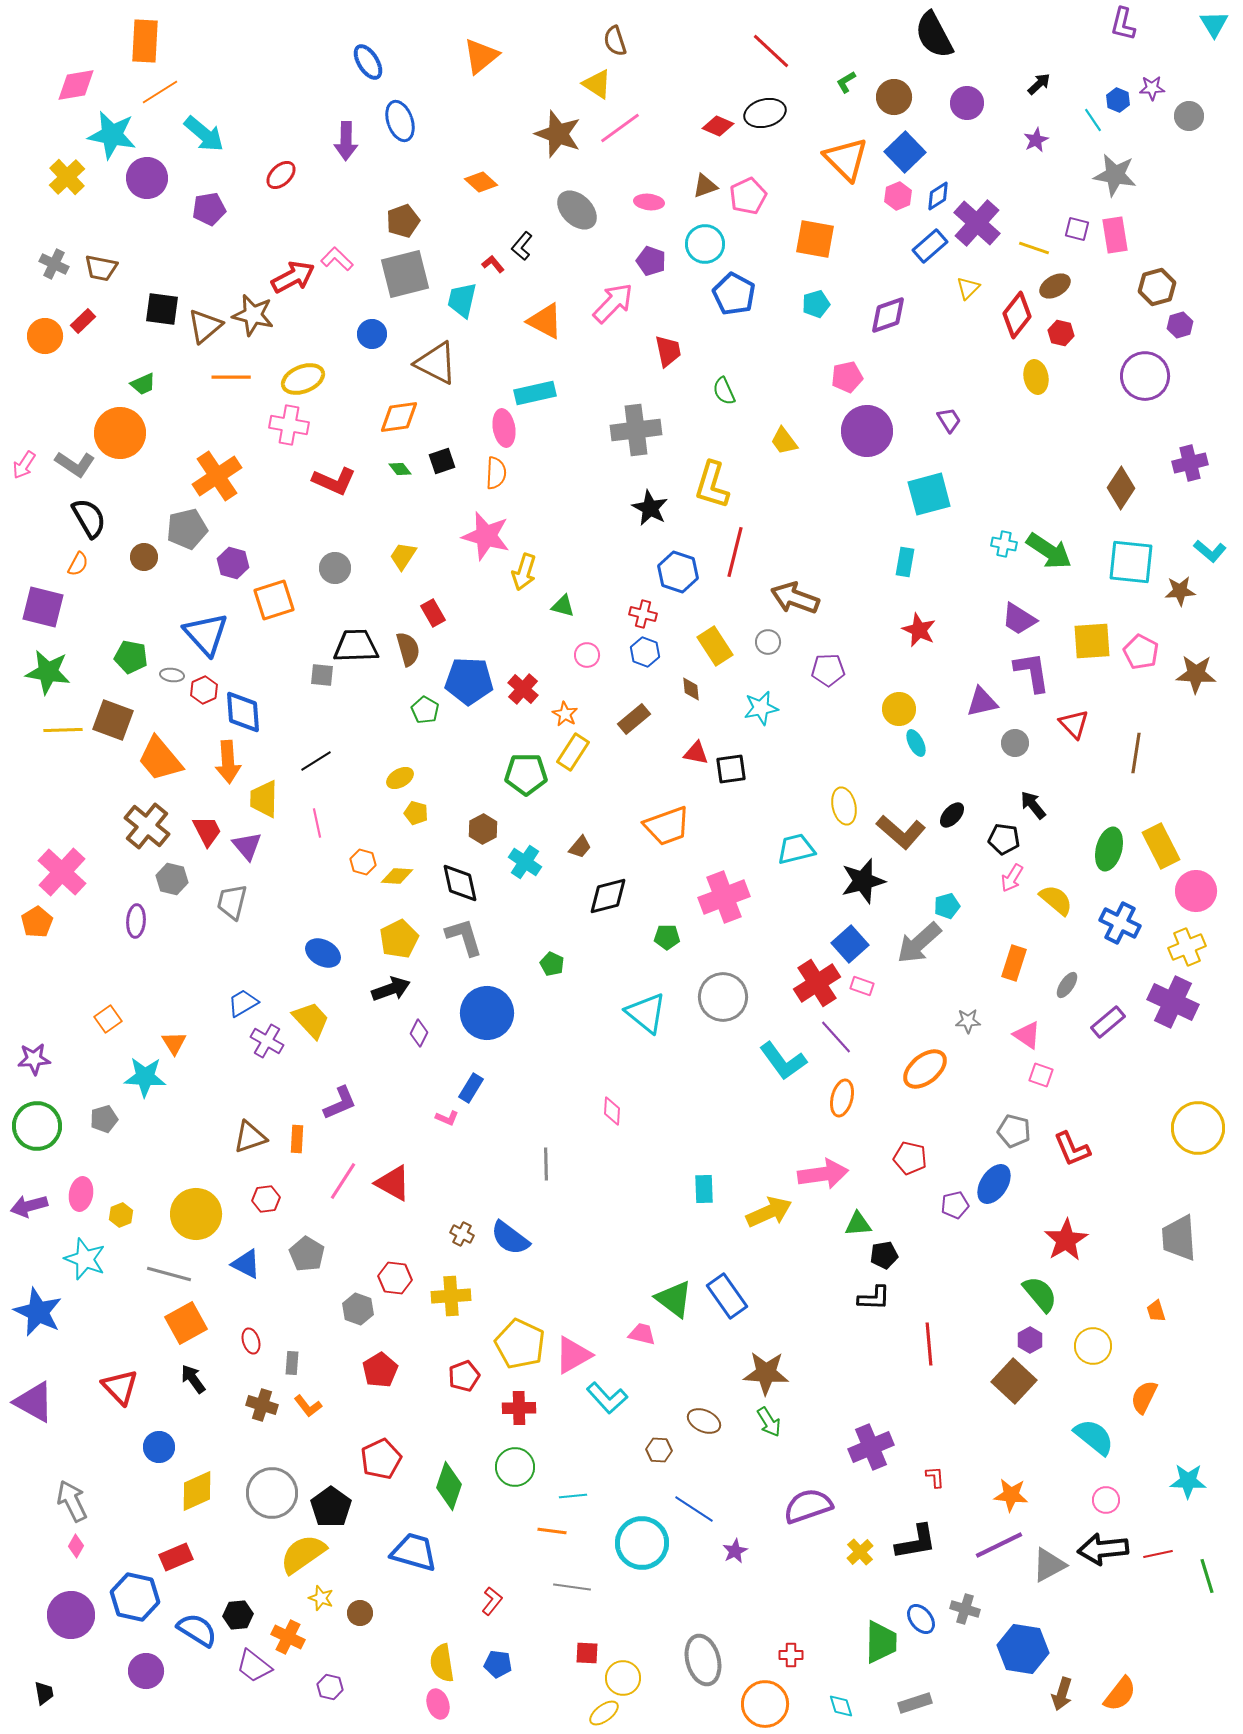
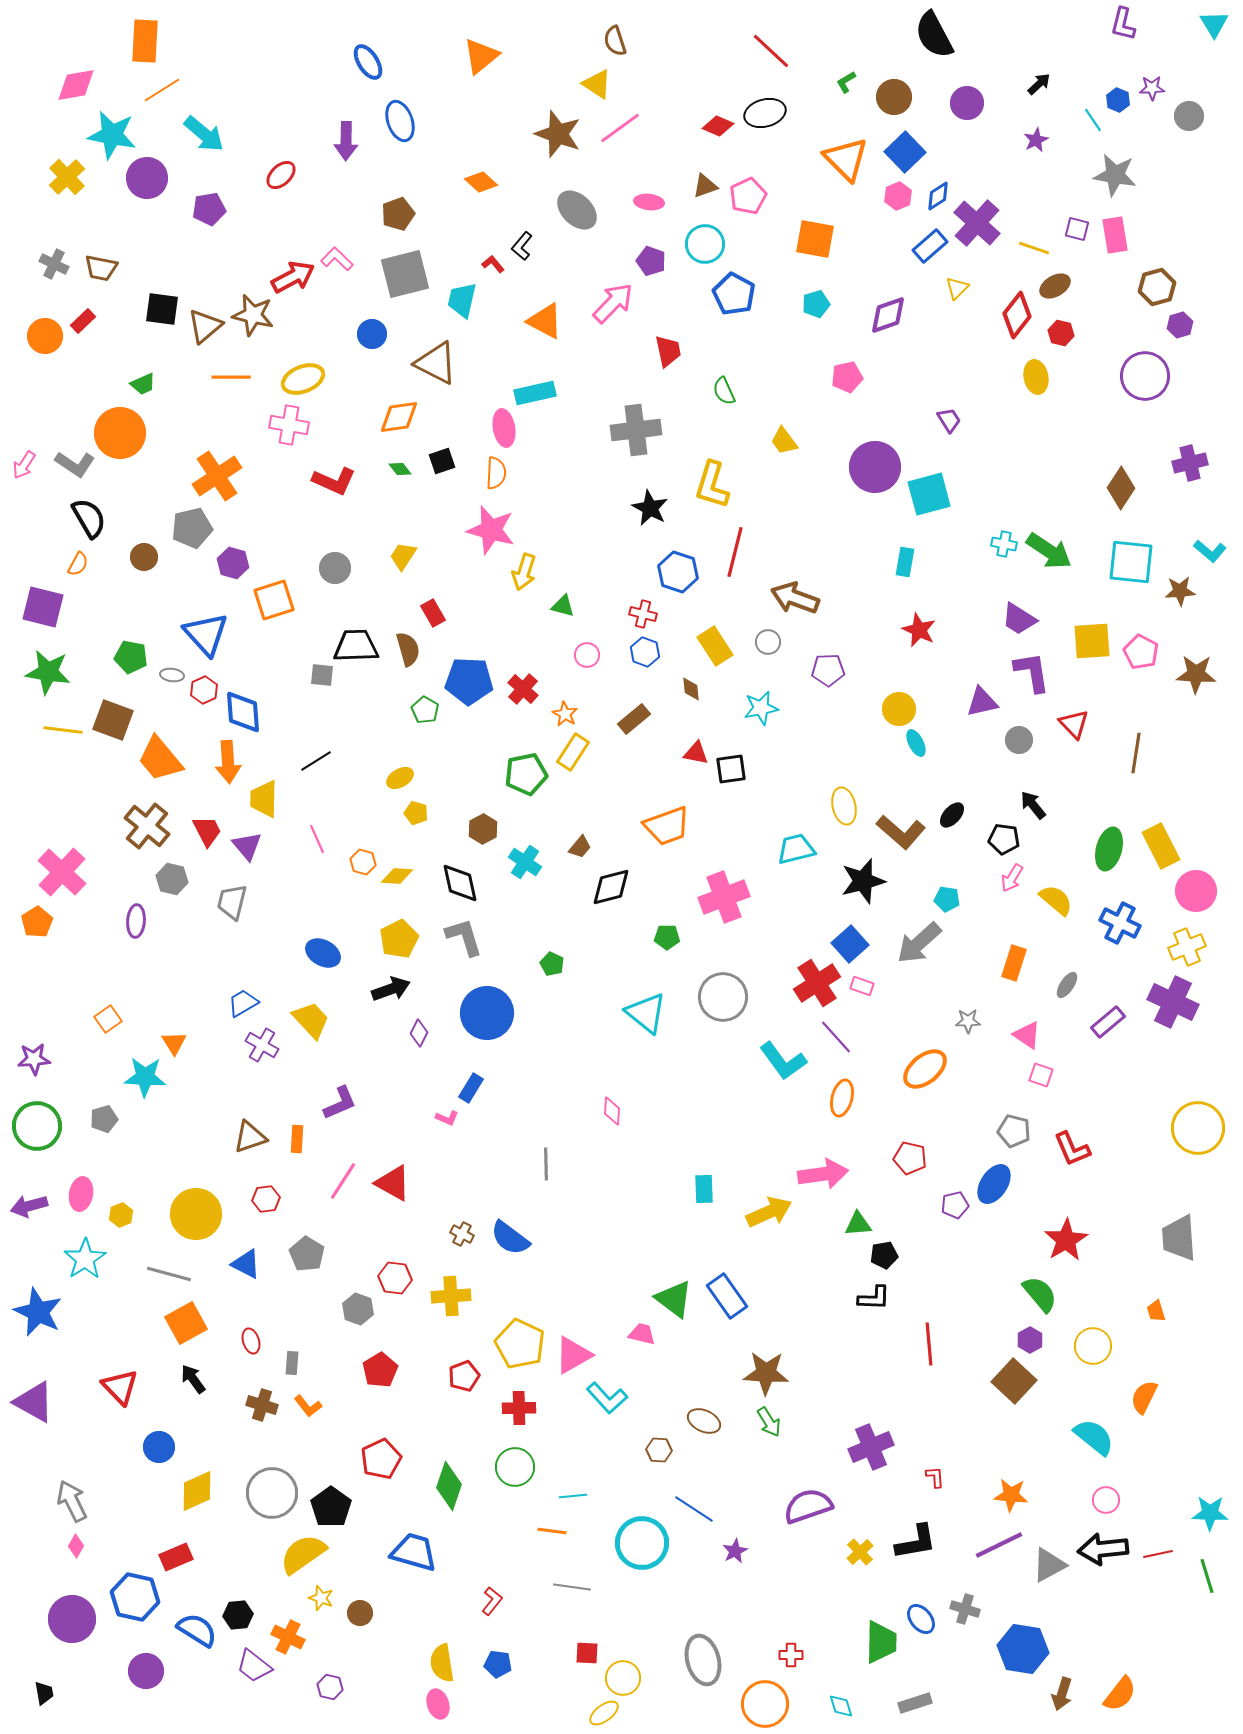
orange line at (160, 92): moved 2 px right, 2 px up
brown pentagon at (403, 221): moved 5 px left, 7 px up
yellow triangle at (968, 288): moved 11 px left
purple circle at (867, 431): moved 8 px right, 36 px down
gray pentagon at (187, 529): moved 5 px right, 1 px up
pink star at (486, 536): moved 5 px right, 6 px up
yellow line at (63, 730): rotated 9 degrees clockwise
gray circle at (1015, 743): moved 4 px right, 3 px up
green pentagon at (526, 774): rotated 12 degrees counterclockwise
pink line at (317, 823): moved 16 px down; rotated 12 degrees counterclockwise
black diamond at (608, 896): moved 3 px right, 9 px up
cyan pentagon at (947, 906): moved 7 px up; rotated 25 degrees clockwise
purple cross at (267, 1041): moved 5 px left, 4 px down
cyan star at (85, 1259): rotated 18 degrees clockwise
cyan star at (1188, 1481): moved 22 px right, 32 px down
purple circle at (71, 1615): moved 1 px right, 4 px down
